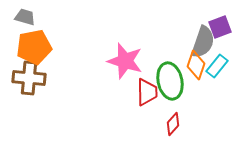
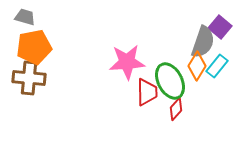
purple square: rotated 30 degrees counterclockwise
pink star: moved 2 px right, 1 px down; rotated 21 degrees counterclockwise
orange diamond: moved 1 px right, 1 px down; rotated 12 degrees clockwise
green ellipse: rotated 15 degrees counterclockwise
red diamond: moved 3 px right, 15 px up
